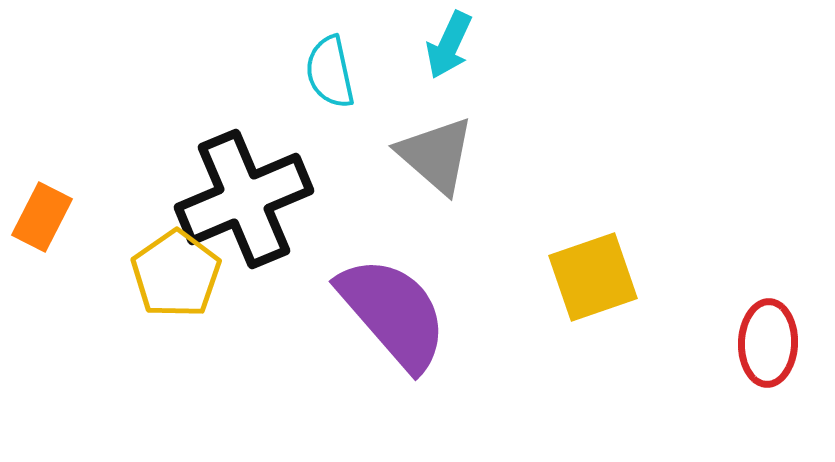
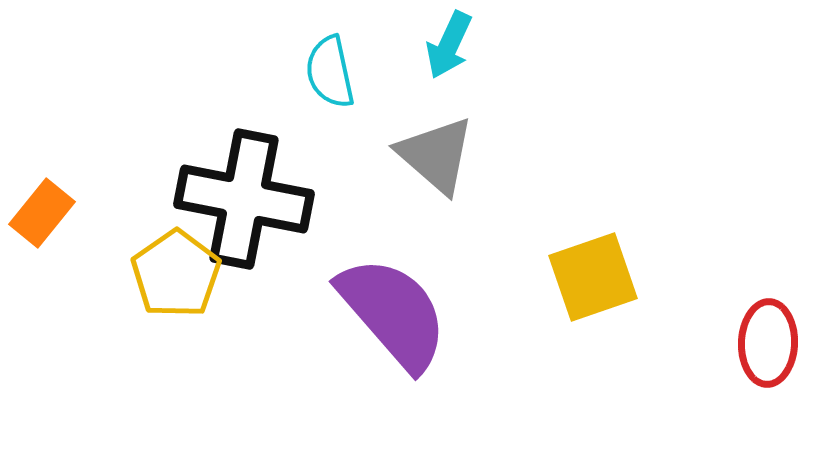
black cross: rotated 34 degrees clockwise
orange rectangle: moved 4 px up; rotated 12 degrees clockwise
